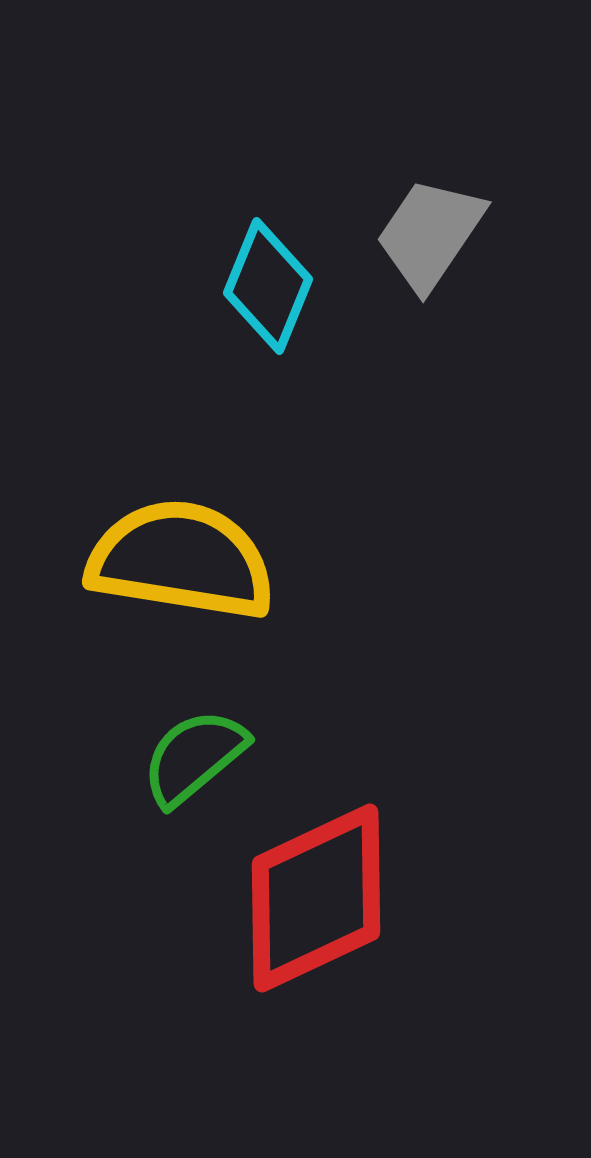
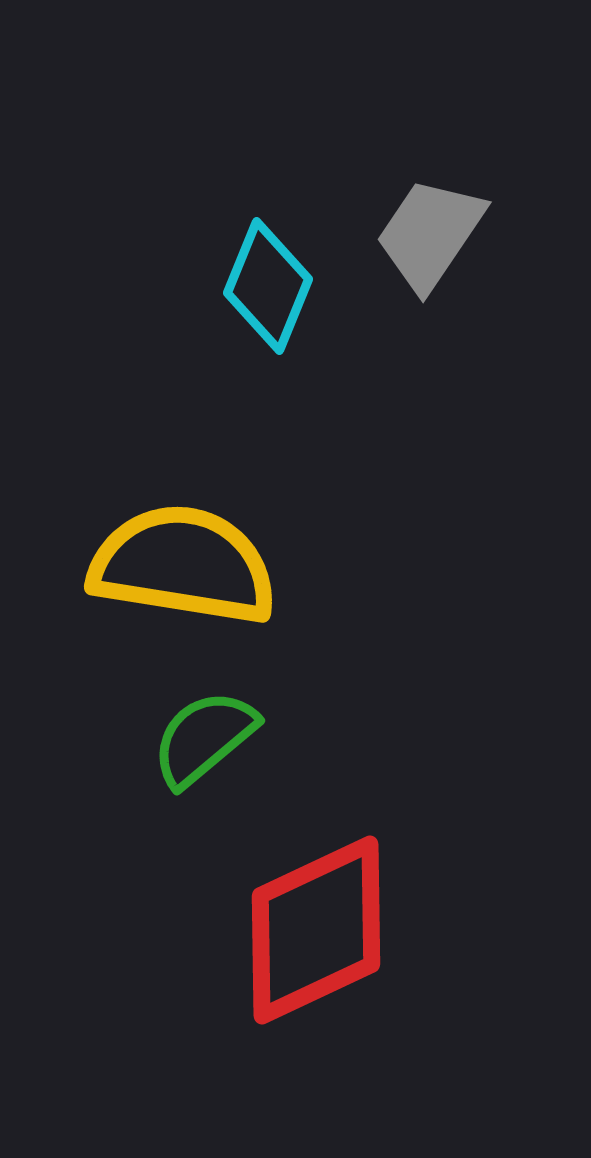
yellow semicircle: moved 2 px right, 5 px down
green semicircle: moved 10 px right, 19 px up
red diamond: moved 32 px down
